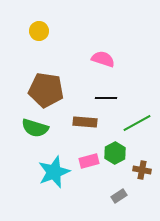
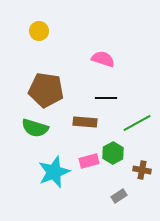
green hexagon: moved 2 px left
